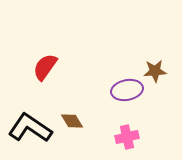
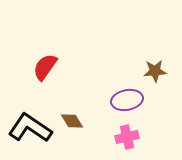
purple ellipse: moved 10 px down
